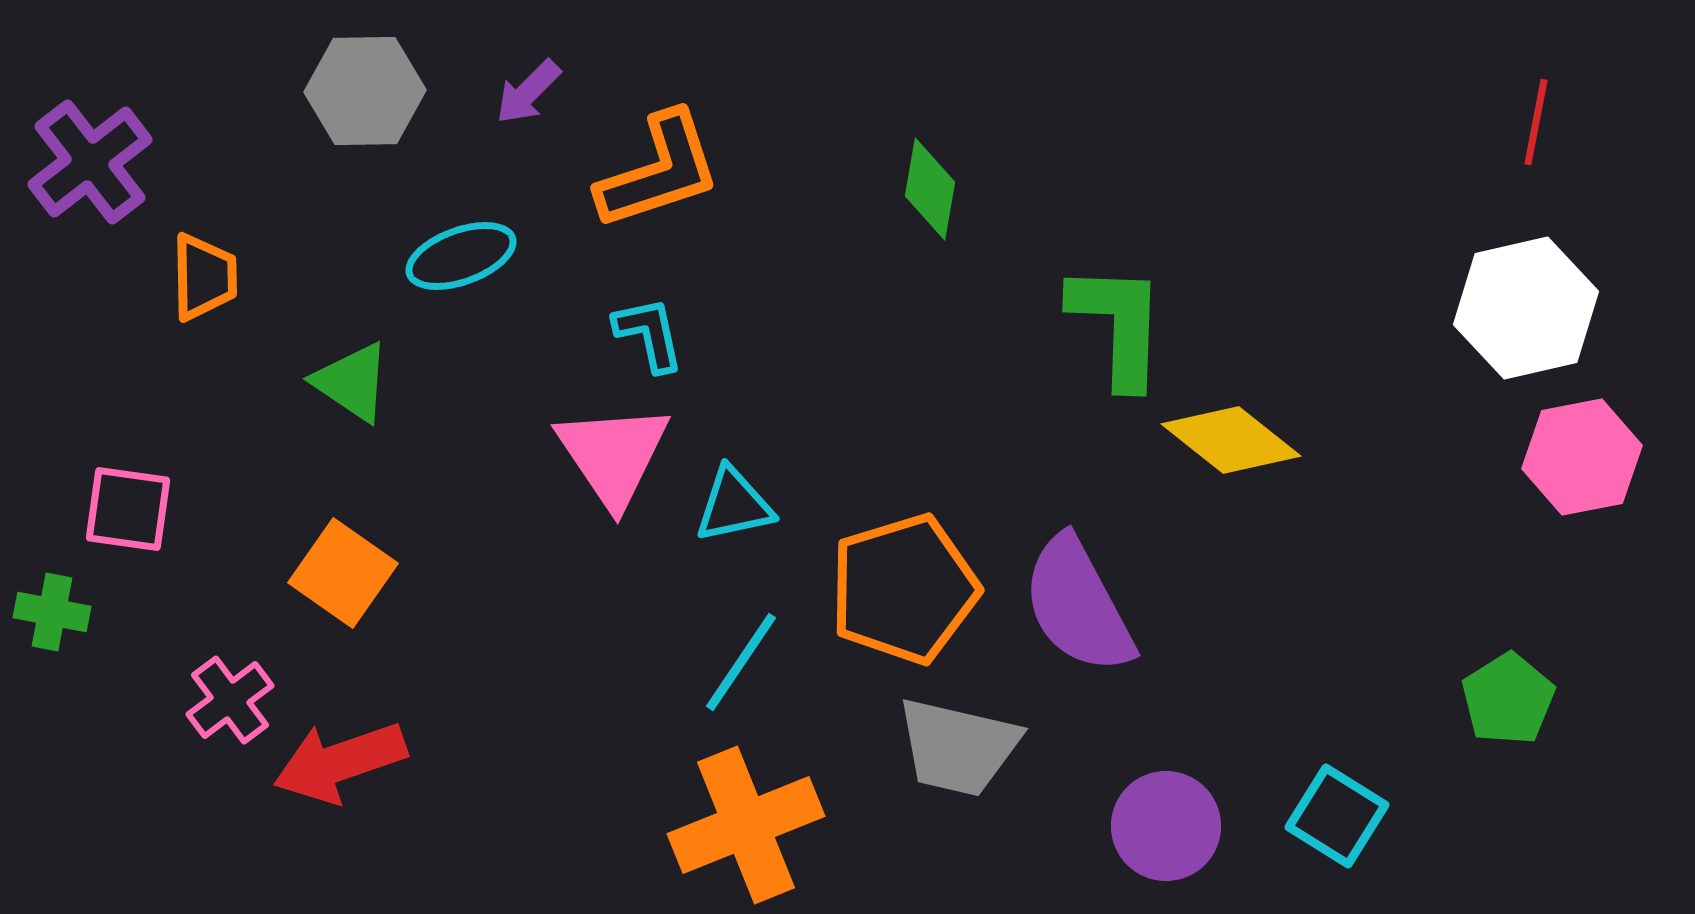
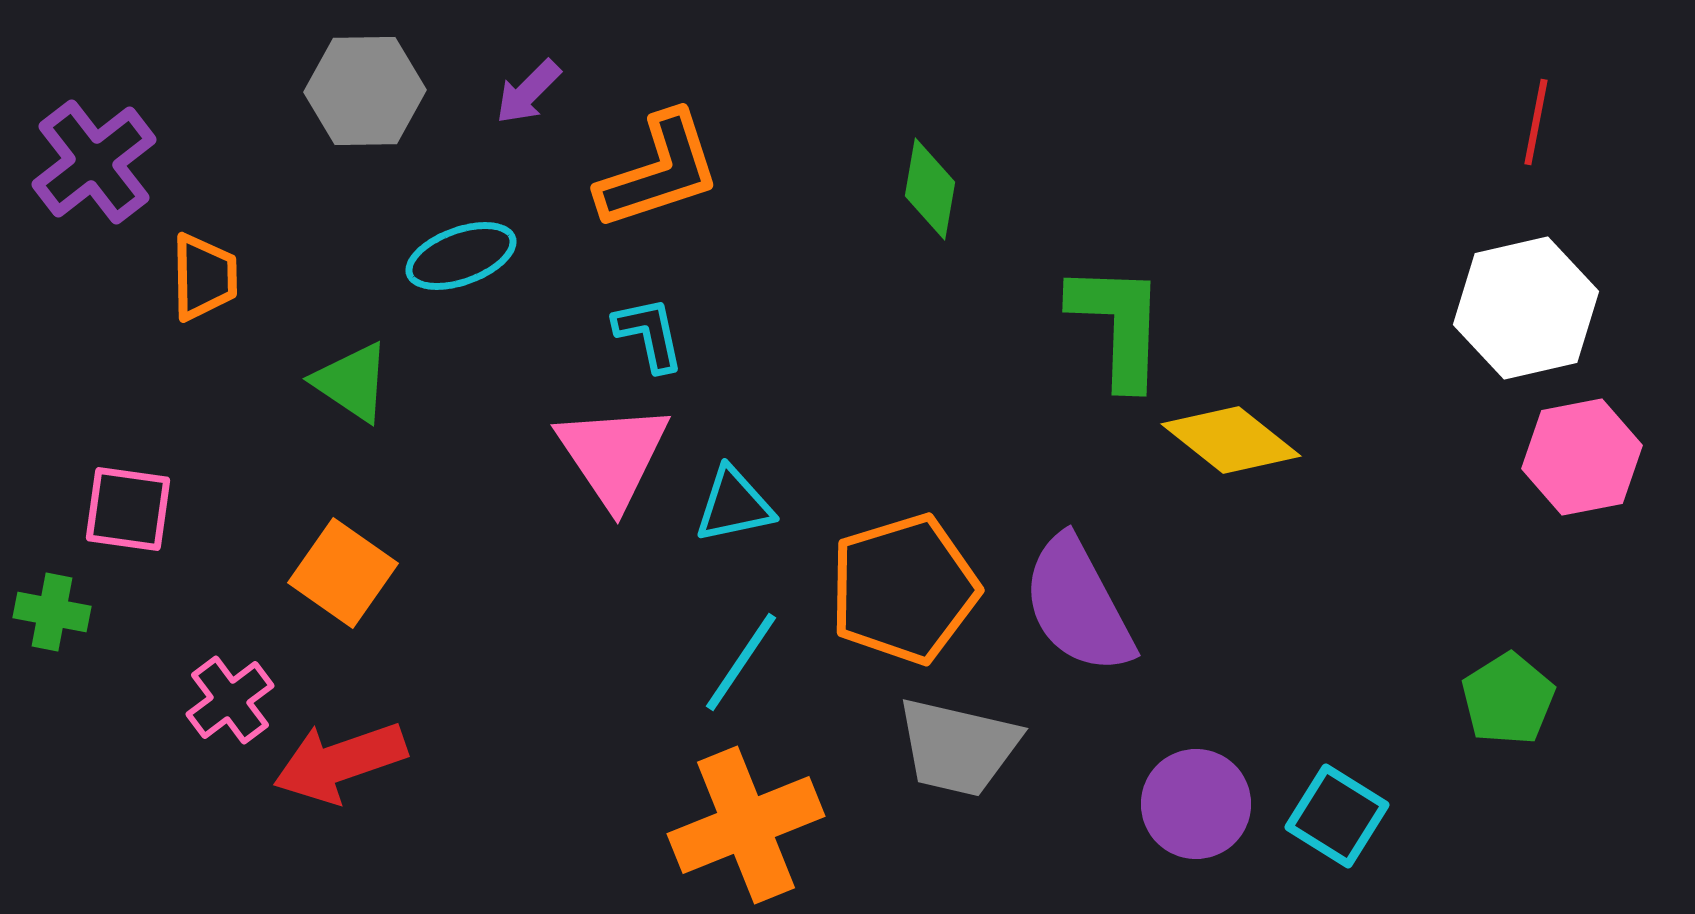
purple cross: moved 4 px right
purple circle: moved 30 px right, 22 px up
